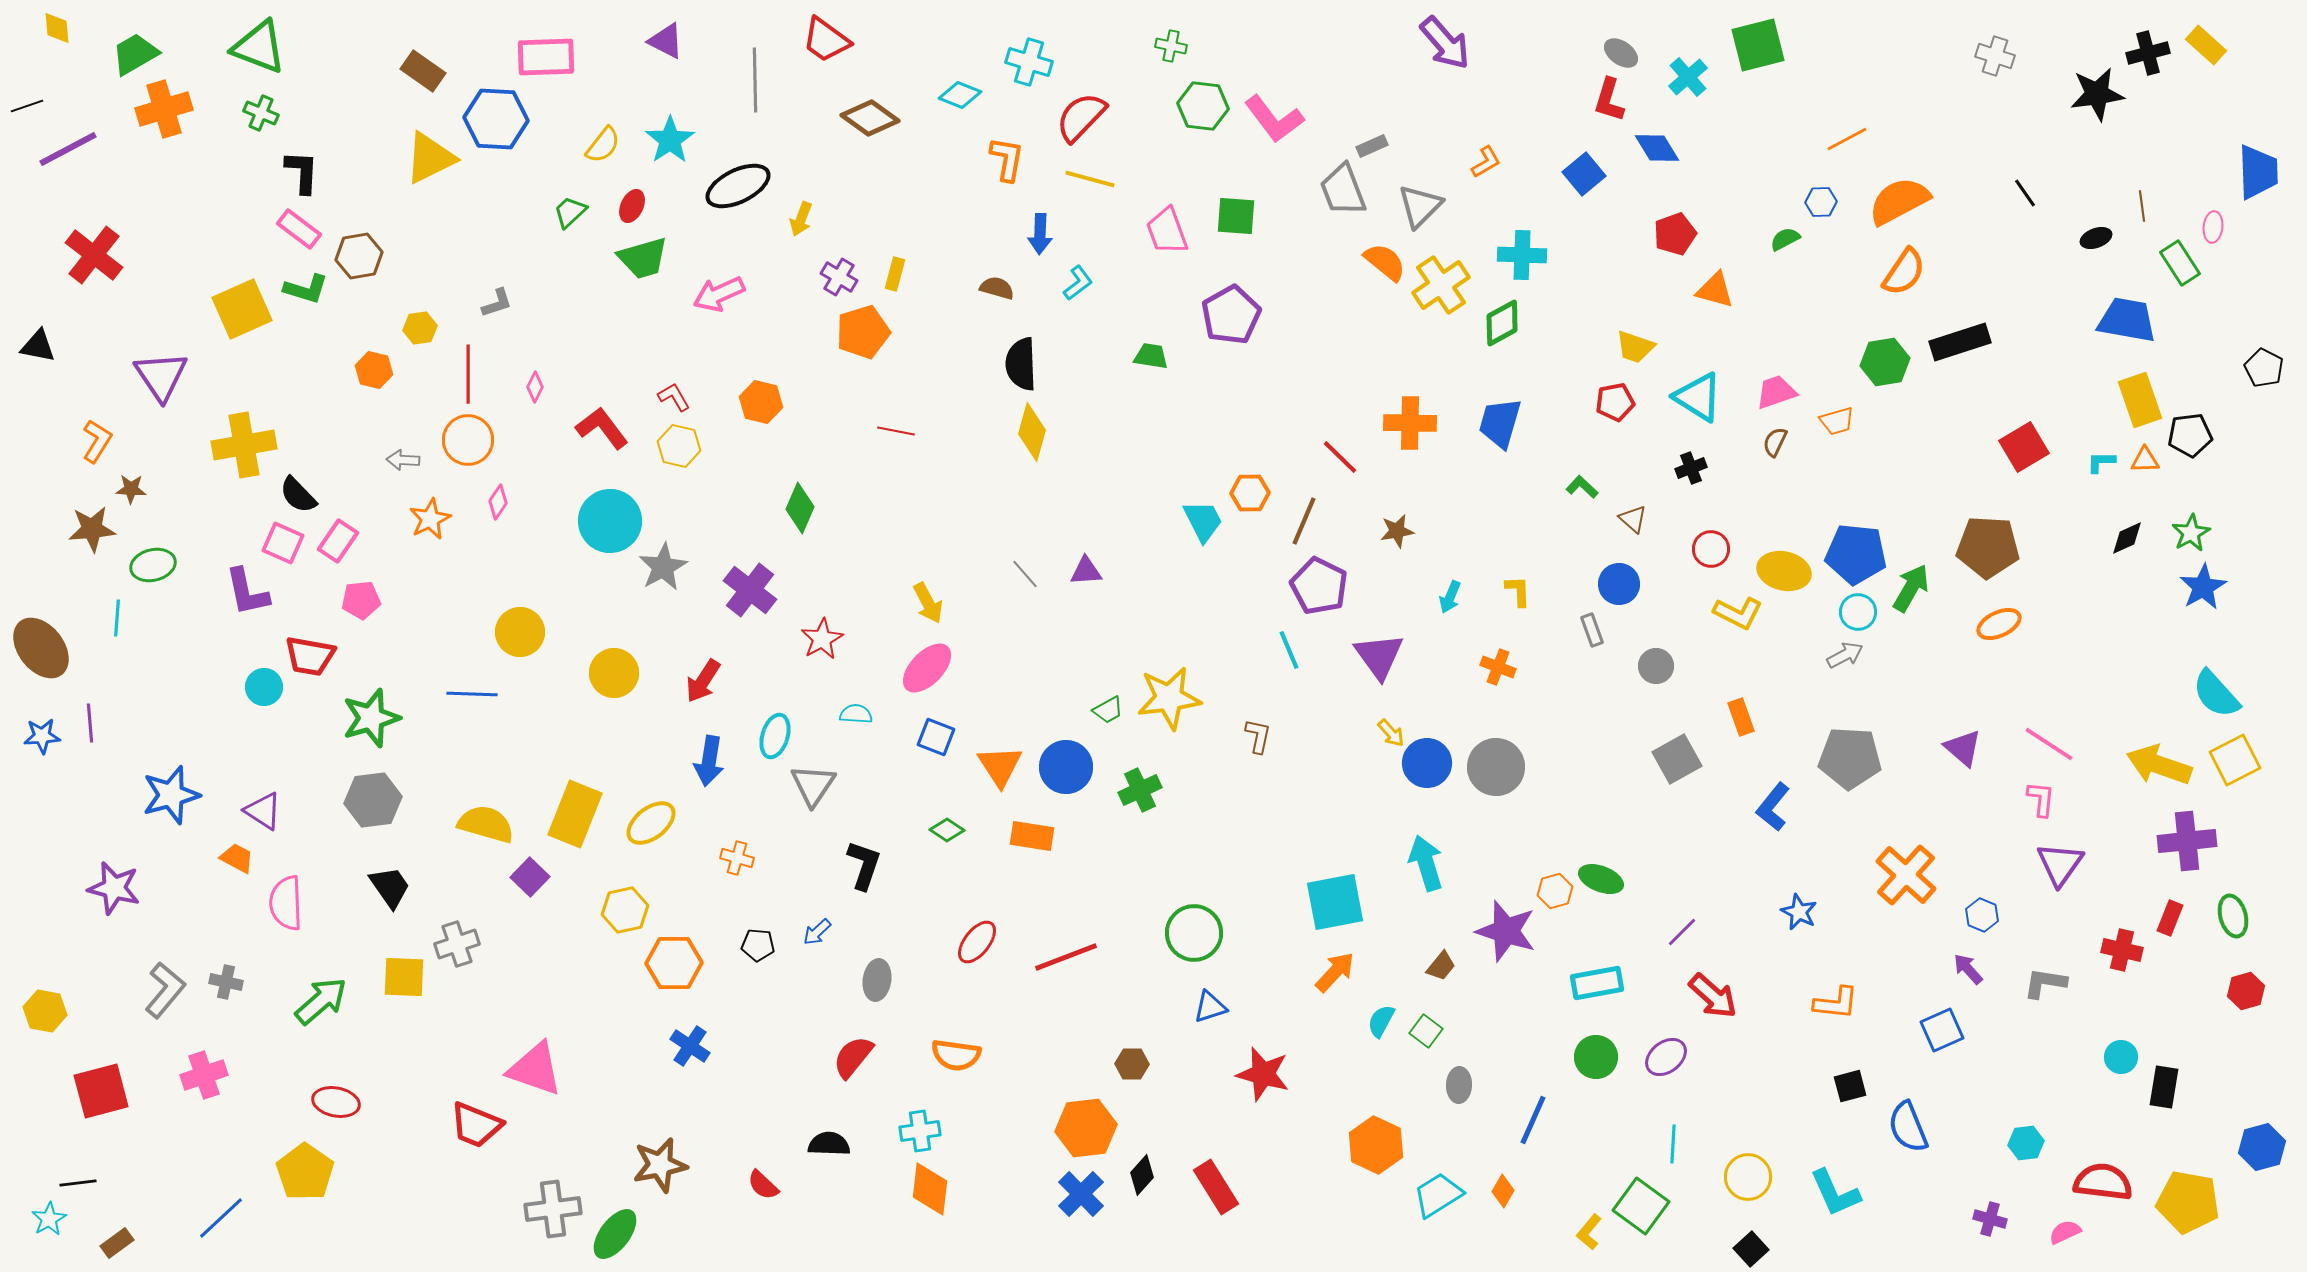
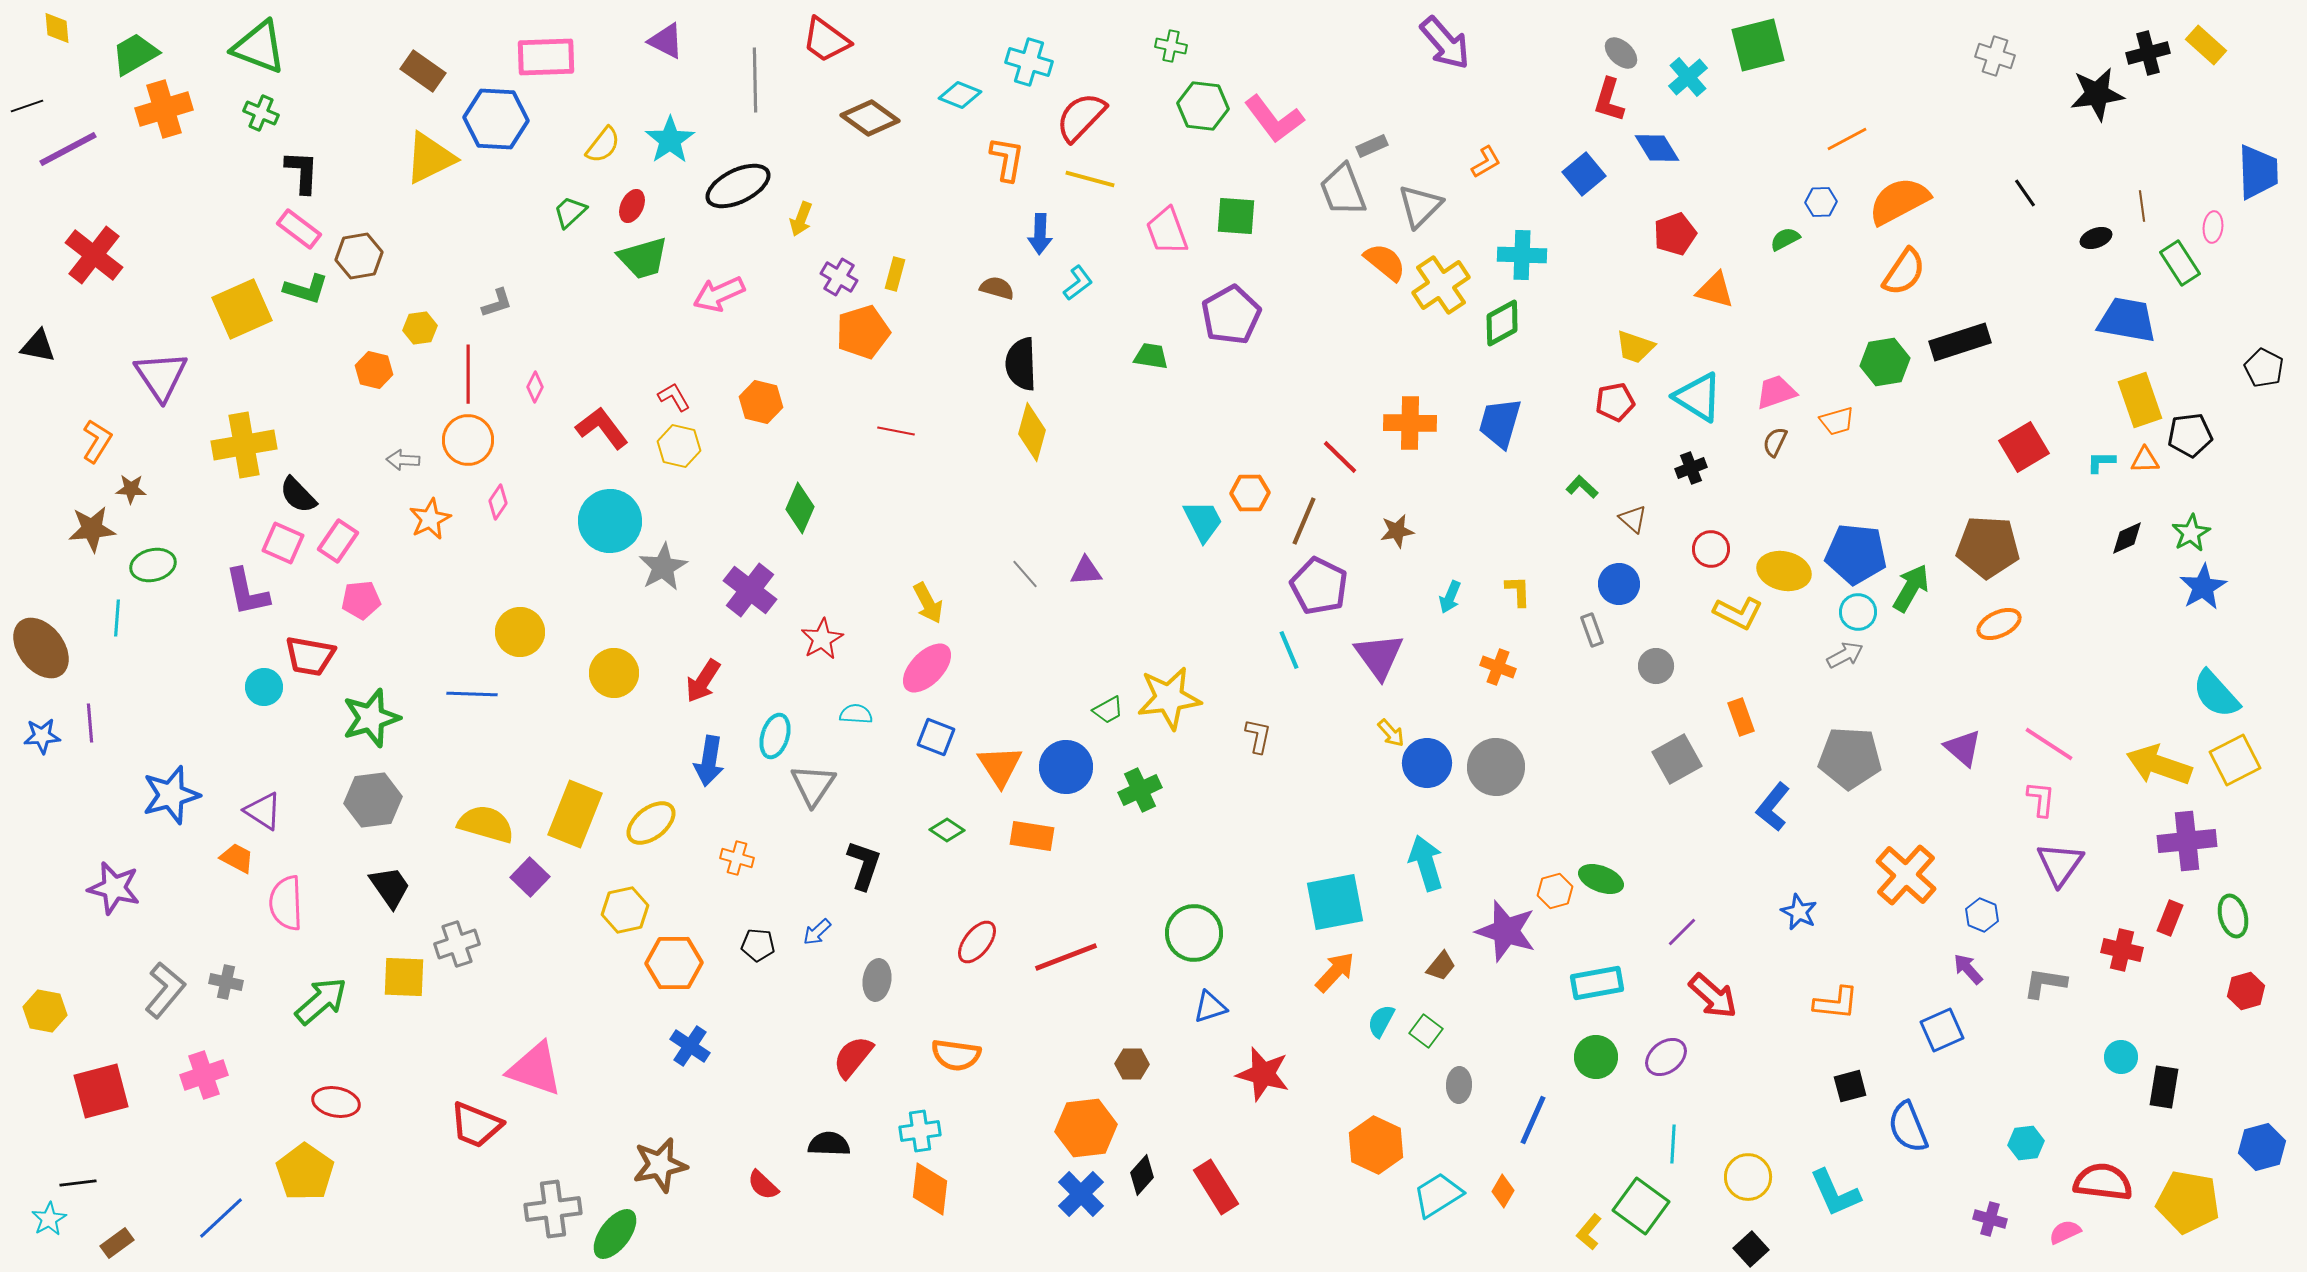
gray ellipse at (1621, 53): rotated 8 degrees clockwise
